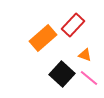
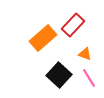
orange triangle: moved 1 px up
black square: moved 3 px left, 1 px down
pink line: rotated 18 degrees clockwise
